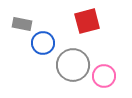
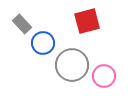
gray rectangle: rotated 36 degrees clockwise
gray circle: moved 1 px left
